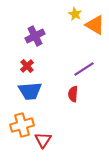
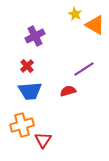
red semicircle: moved 5 px left, 3 px up; rotated 70 degrees clockwise
